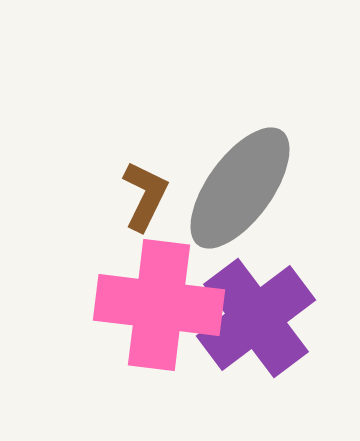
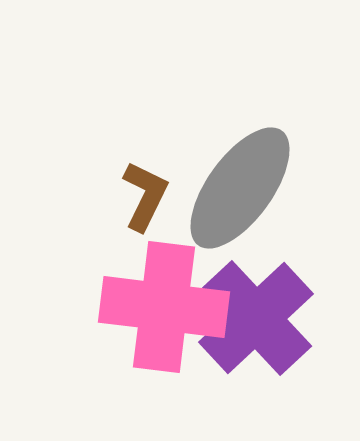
pink cross: moved 5 px right, 2 px down
purple cross: rotated 6 degrees counterclockwise
